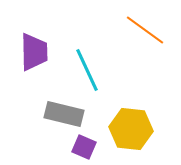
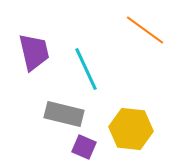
purple trapezoid: rotated 12 degrees counterclockwise
cyan line: moved 1 px left, 1 px up
